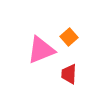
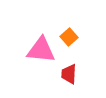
pink triangle: rotated 28 degrees clockwise
